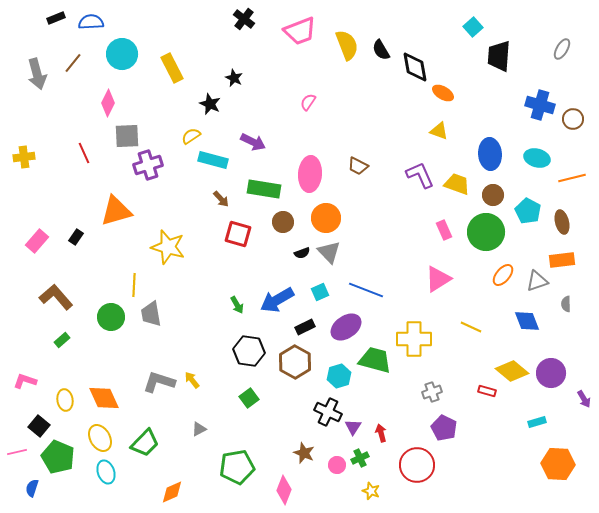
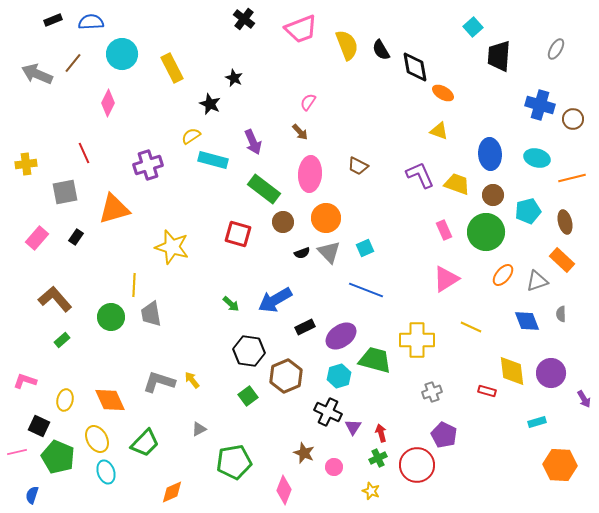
black rectangle at (56, 18): moved 3 px left, 2 px down
pink trapezoid at (300, 31): moved 1 px right, 2 px up
gray ellipse at (562, 49): moved 6 px left
gray arrow at (37, 74): rotated 128 degrees clockwise
gray square at (127, 136): moved 62 px left, 56 px down; rotated 8 degrees counterclockwise
purple arrow at (253, 142): rotated 40 degrees clockwise
yellow cross at (24, 157): moved 2 px right, 7 px down
green rectangle at (264, 189): rotated 28 degrees clockwise
brown arrow at (221, 199): moved 79 px right, 67 px up
orange triangle at (116, 211): moved 2 px left, 2 px up
cyan pentagon at (528, 211): rotated 30 degrees clockwise
brown ellipse at (562, 222): moved 3 px right
pink rectangle at (37, 241): moved 3 px up
yellow star at (168, 247): moved 4 px right
orange rectangle at (562, 260): rotated 50 degrees clockwise
pink triangle at (438, 279): moved 8 px right
cyan square at (320, 292): moved 45 px right, 44 px up
brown L-shape at (56, 297): moved 1 px left, 2 px down
blue arrow at (277, 300): moved 2 px left
gray semicircle at (566, 304): moved 5 px left, 10 px down
green arrow at (237, 305): moved 6 px left, 1 px up; rotated 18 degrees counterclockwise
purple ellipse at (346, 327): moved 5 px left, 9 px down
yellow cross at (414, 339): moved 3 px right, 1 px down
brown hexagon at (295, 362): moved 9 px left, 14 px down; rotated 8 degrees clockwise
yellow diamond at (512, 371): rotated 44 degrees clockwise
orange diamond at (104, 398): moved 6 px right, 2 px down
green square at (249, 398): moved 1 px left, 2 px up
yellow ellipse at (65, 400): rotated 20 degrees clockwise
black square at (39, 426): rotated 15 degrees counterclockwise
purple pentagon at (444, 428): moved 7 px down
yellow ellipse at (100, 438): moved 3 px left, 1 px down
green cross at (360, 458): moved 18 px right
orange hexagon at (558, 464): moved 2 px right, 1 px down
pink circle at (337, 465): moved 3 px left, 2 px down
green pentagon at (237, 467): moved 3 px left, 5 px up
blue semicircle at (32, 488): moved 7 px down
